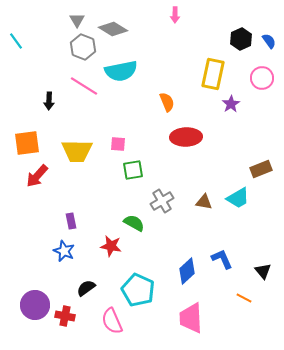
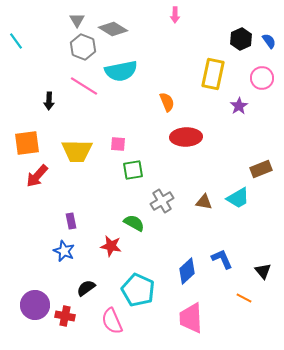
purple star: moved 8 px right, 2 px down
